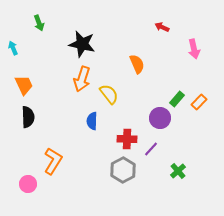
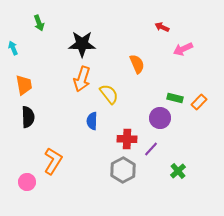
black star: rotated 12 degrees counterclockwise
pink arrow: moved 11 px left; rotated 78 degrees clockwise
orange trapezoid: rotated 15 degrees clockwise
green rectangle: moved 2 px left, 1 px up; rotated 63 degrees clockwise
pink circle: moved 1 px left, 2 px up
